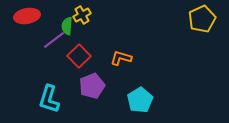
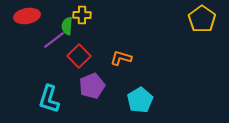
yellow cross: rotated 30 degrees clockwise
yellow pentagon: rotated 12 degrees counterclockwise
